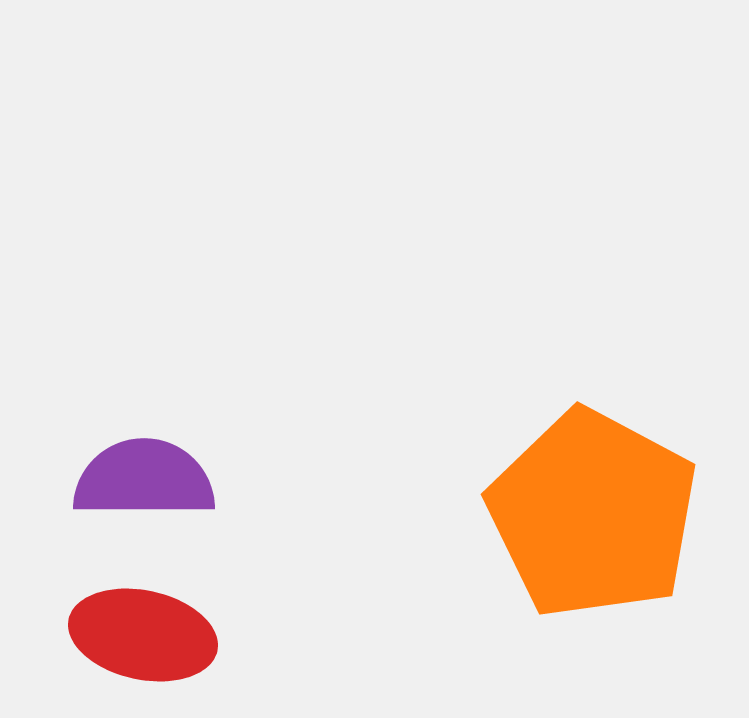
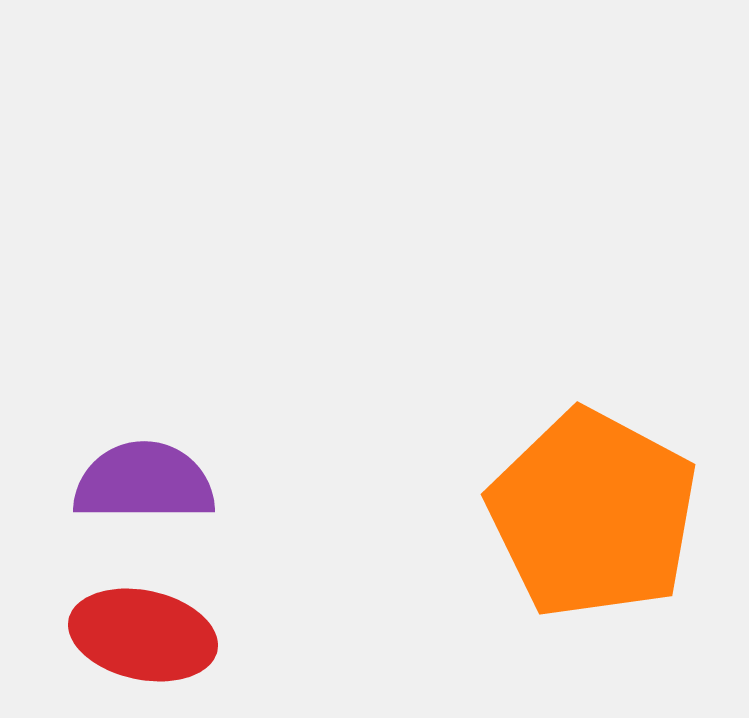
purple semicircle: moved 3 px down
